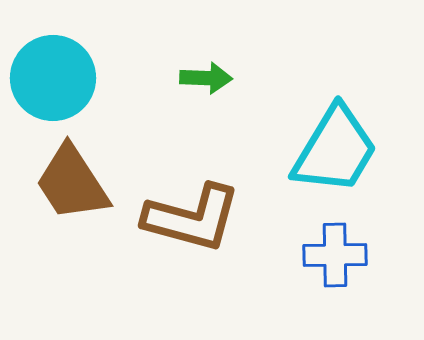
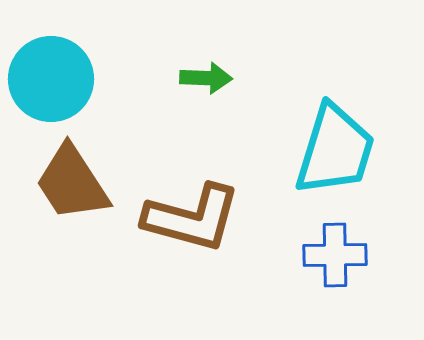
cyan circle: moved 2 px left, 1 px down
cyan trapezoid: rotated 14 degrees counterclockwise
